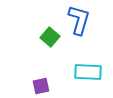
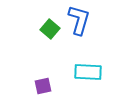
green square: moved 8 px up
purple square: moved 2 px right
